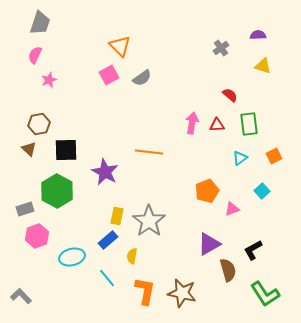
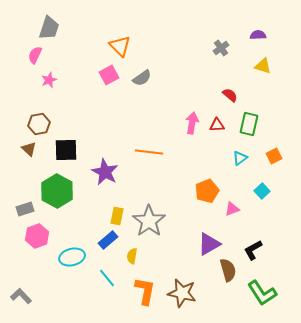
gray trapezoid: moved 9 px right, 5 px down
green rectangle: rotated 20 degrees clockwise
green L-shape: moved 3 px left, 1 px up
